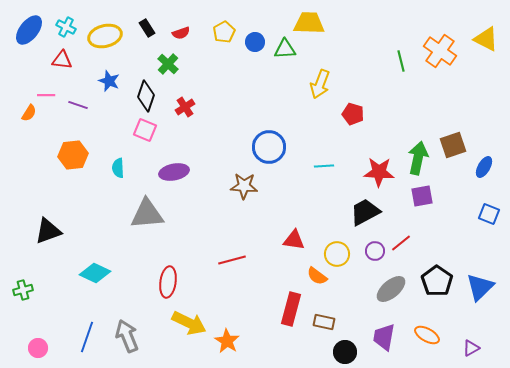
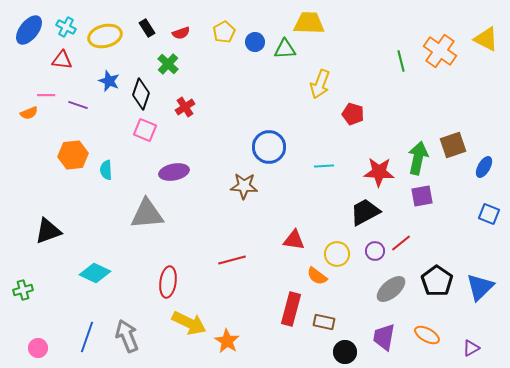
black diamond at (146, 96): moved 5 px left, 2 px up
orange semicircle at (29, 113): rotated 36 degrees clockwise
cyan semicircle at (118, 168): moved 12 px left, 2 px down
